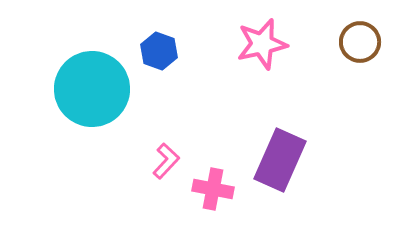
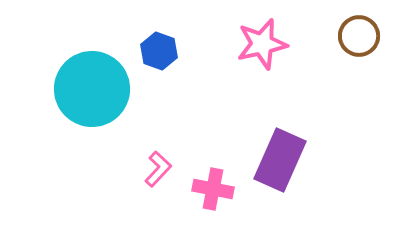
brown circle: moved 1 px left, 6 px up
pink L-shape: moved 8 px left, 8 px down
